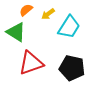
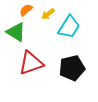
black pentagon: rotated 25 degrees counterclockwise
